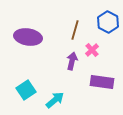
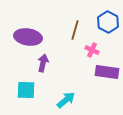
pink cross: rotated 24 degrees counterclockwise
purple arrow: moved 29 px left, 2 px down
purple rectangle: moved 5 px right, 10 px up
cyan square: rotated 36 degrees clockwise
cyan arrow: moved 11 px right
